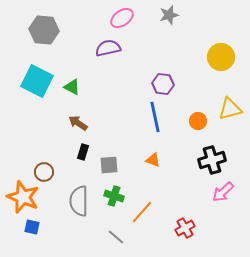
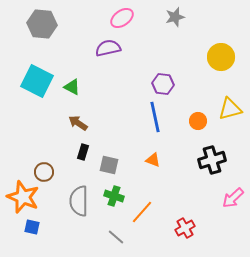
gray star: moved 6 px right, 2 px down
gray hexagon: moved 2 px left, 6 px up
gray square: rotated 18 degrees clockwise
pink arrow: moved 10 px right, 6 px down
